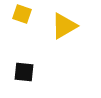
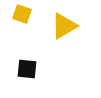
black square: moved 3 px right, 3 px up
